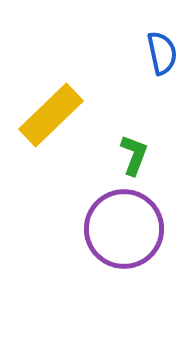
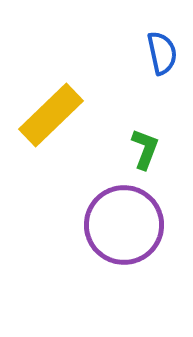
green L-shape: moved 11 px right, 6 px up
purple circle: moved 4 px up
